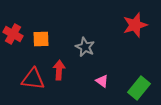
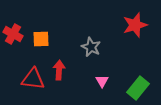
gray star: moved 6 px right
pink triangle: rotated 24 degrees clockwise
green rectangle: moved 1 px left
